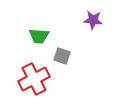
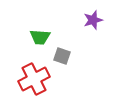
purple star: rotated 24 degrees counterclockwise
green trapezoid: moved 1 px right, 1 px down
